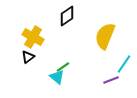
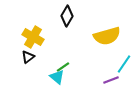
black diamond: rotated 25 degrees counterclockwise
yellow semicircle: moved 2 px right; rotated 128 degrees counterclockwise
